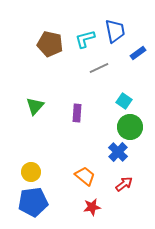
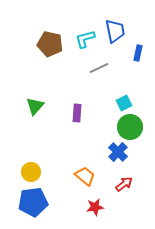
blue rectangle: rotated 42 degrees counterclockwise
cyan square: moved 2 px down; rotated 28 degrees clockwise
red star: moved 3 px right
